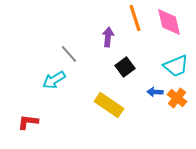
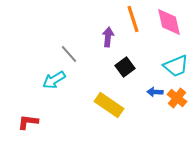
orange line: moved 2 px left, 1 px down
